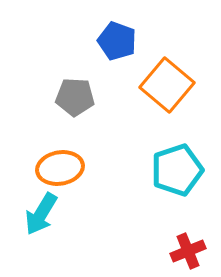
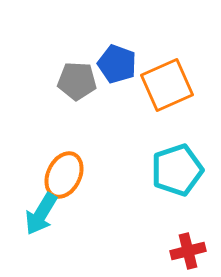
blue pentagon: moved 23 px down
orange square: rotated 26 degrees clockwise
gray pentagon: moved 2 px right, 16 px up
orange ellipse: moved 4 px right, 7 px down; rotated 54 degrees counterclockwise
red cross: rotated 8 degrees clockwise
